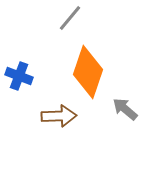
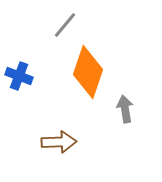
gray line: moved 5 px left, 7 px down
gray arrow: rotated 40 degrees clockwise
brown arrow: moved 26 px down
